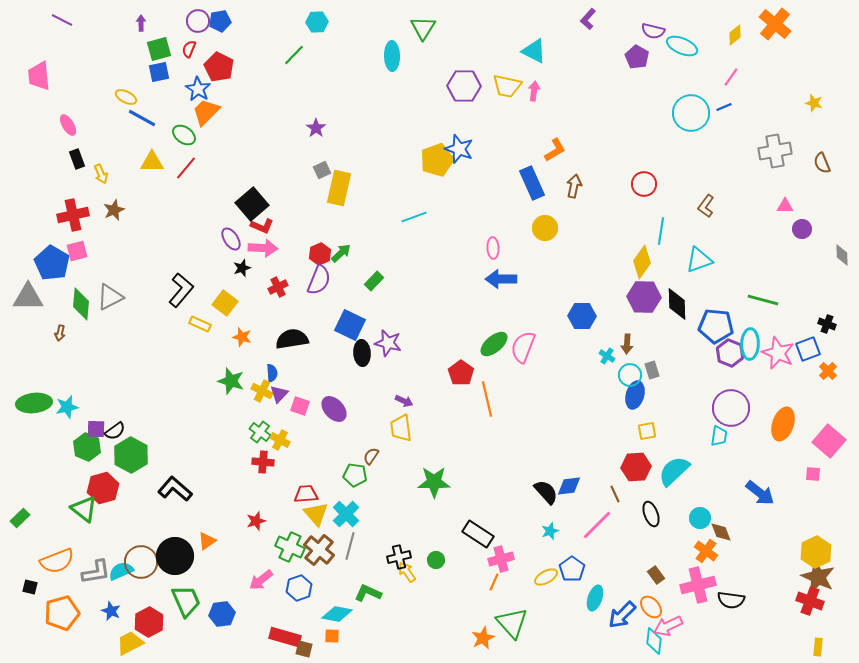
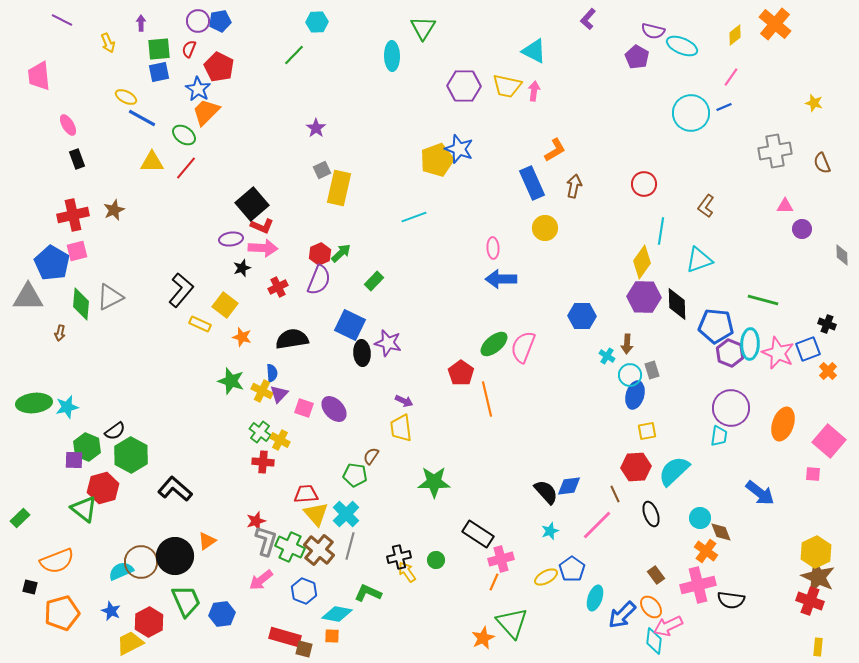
green square at (159, 49): rotated 10 degrees clockwise
yellow arrow at (101, 174): moved 7 px right, 131 px up
purple ellipse at (231, 239): rotated 65 degrees counterclockwise
yellow square at (225, 303): moved 2 px down
pink square at (300, 406): moved 4 px right, 2 px down
purple square at (96, 429): moved 22 px left, 31 px down
gray L-shape at (96, 572): moved 170 px right, 31 px up; rotated 64 degrees counterclockwise
blue hexagon at (299, 588): moved 5 px right, 3 px down; rotated 20 degrees counterclockwise
